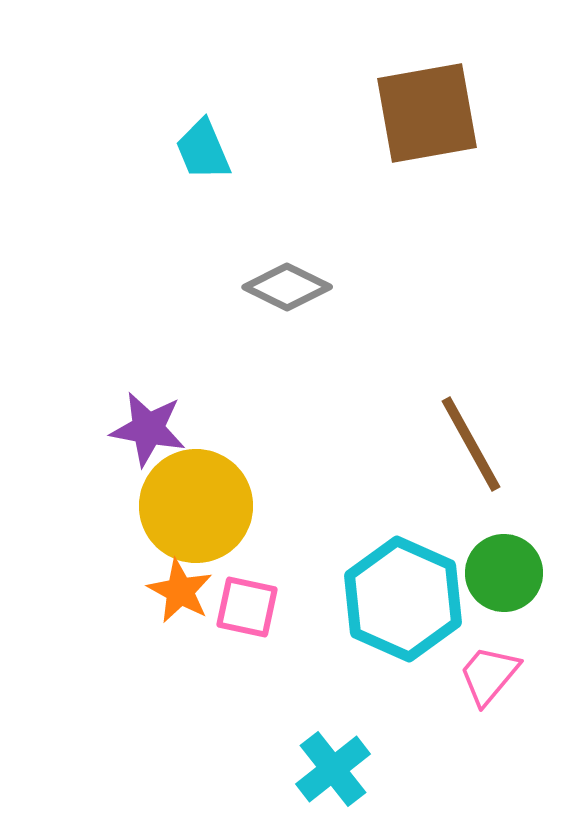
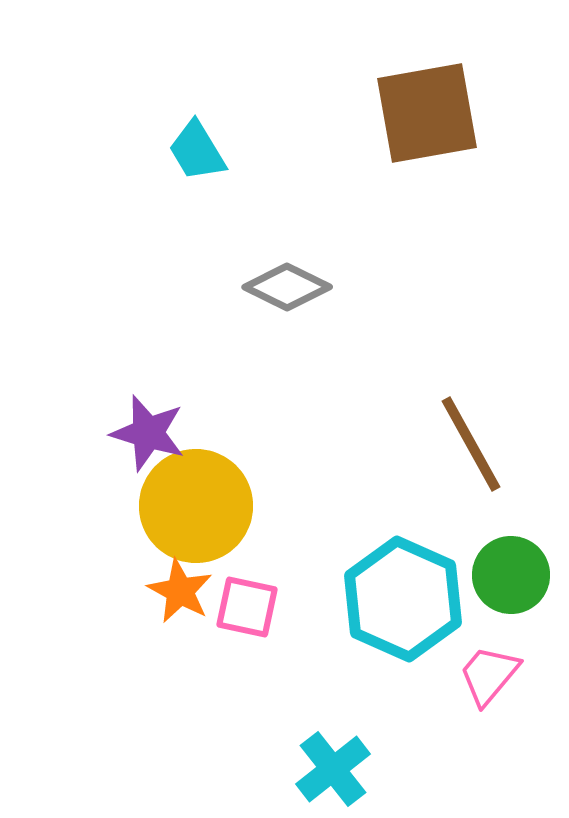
cyan trapezoid: moved 6 px left, 1 px down; rotated 8 degrees counterclockwise
purple star: moved 4 px down; rotated 6 degrees clockwise
green circle: moved 7 px right, 2 px down
